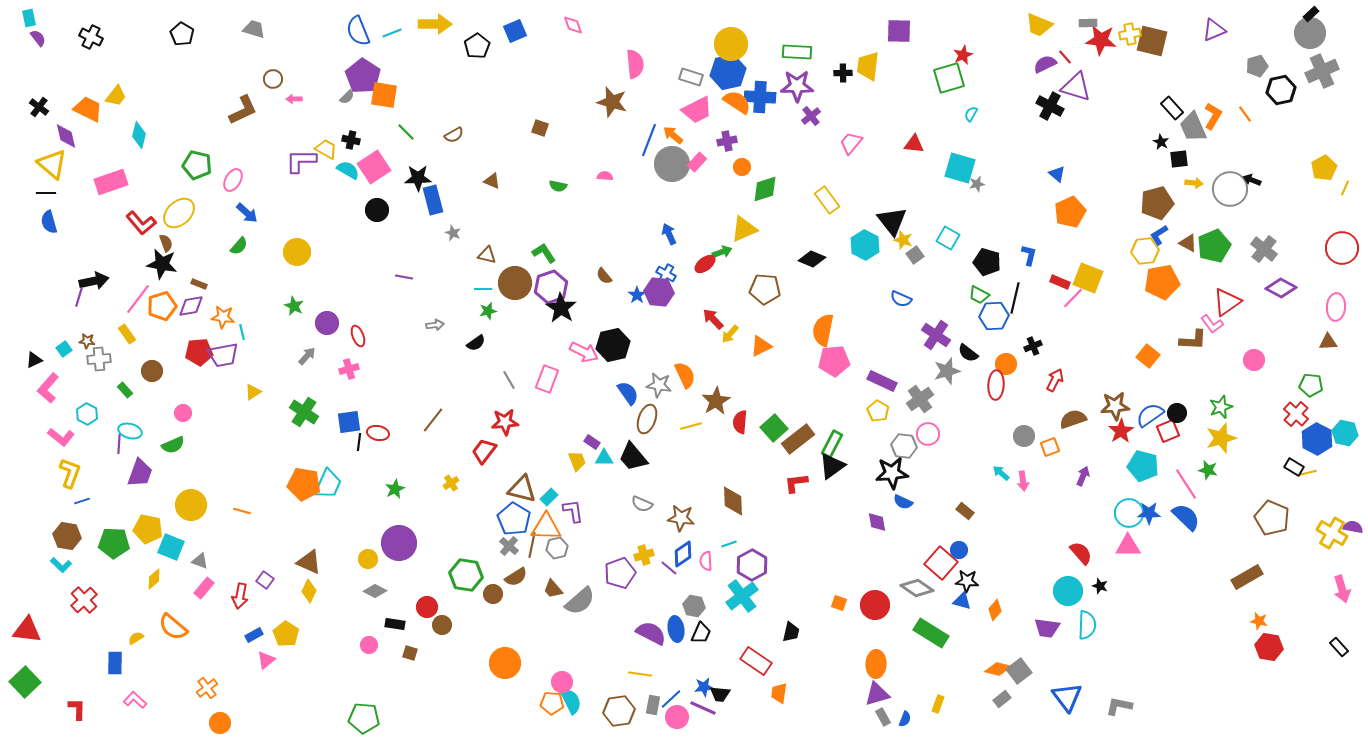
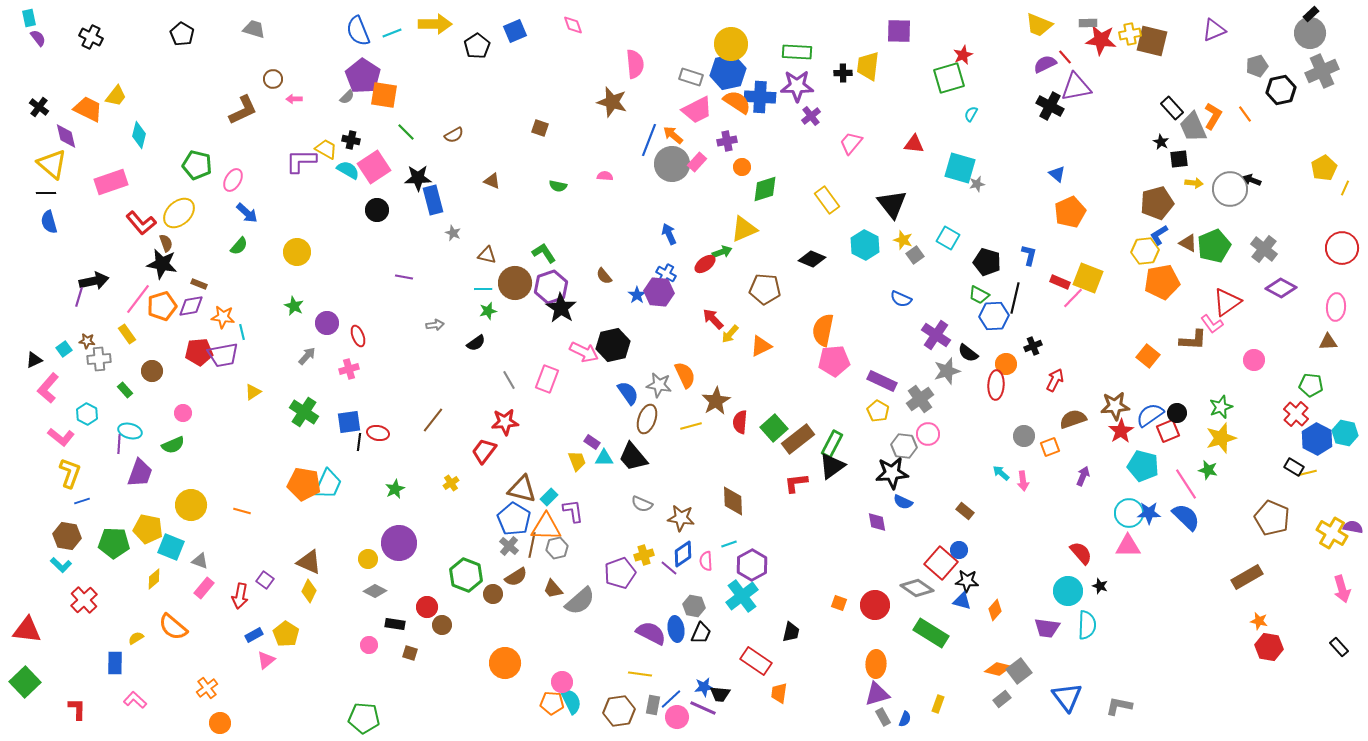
purple triangle at (1076, 87): rotated 28 degrees counterclockwise
black triangle at (892, 221): moved 17 px up
green hexagon at (466, 575): rotated 12 degrees clockwise
